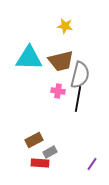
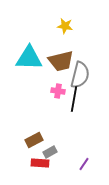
black line: moved 4 px left
purple line: moved 8 px left
